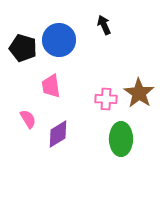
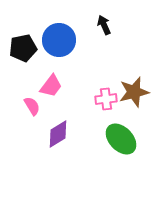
black pentagon: rotated 28 degrees counterclockwise
pink trapezoid: rotated 135 degrees counterclockwise
brown star: moved 5 px left, 1 px up; rotated 24 degrees clockwise
pink cross: rotated 10 degrees counterclockwise
pink semicircle: moved 4 px right, 13 px up
green ellipse: rotated 44 degrees counterclockwise
